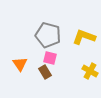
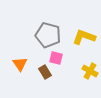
pink square: moved 6 px right
